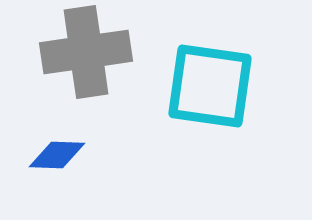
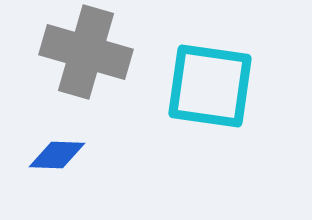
gray cross: rotated 24 degrees clockwise
